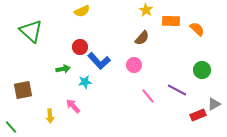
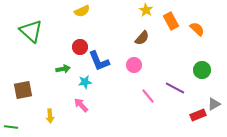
orange rectangle: rotated 60 degrees clockwise
blue L-shape: rotated 20 degrees clockwise
purple line: moved 2 px left, 2 px up
pink arrow: moved 8 px right, 1 px up
green line: rotated 40 degrees counterclockwise
